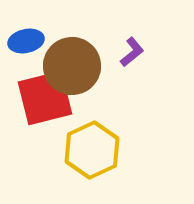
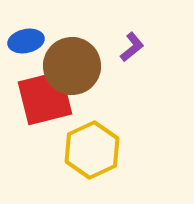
purple L-shape: moved 5 px up
